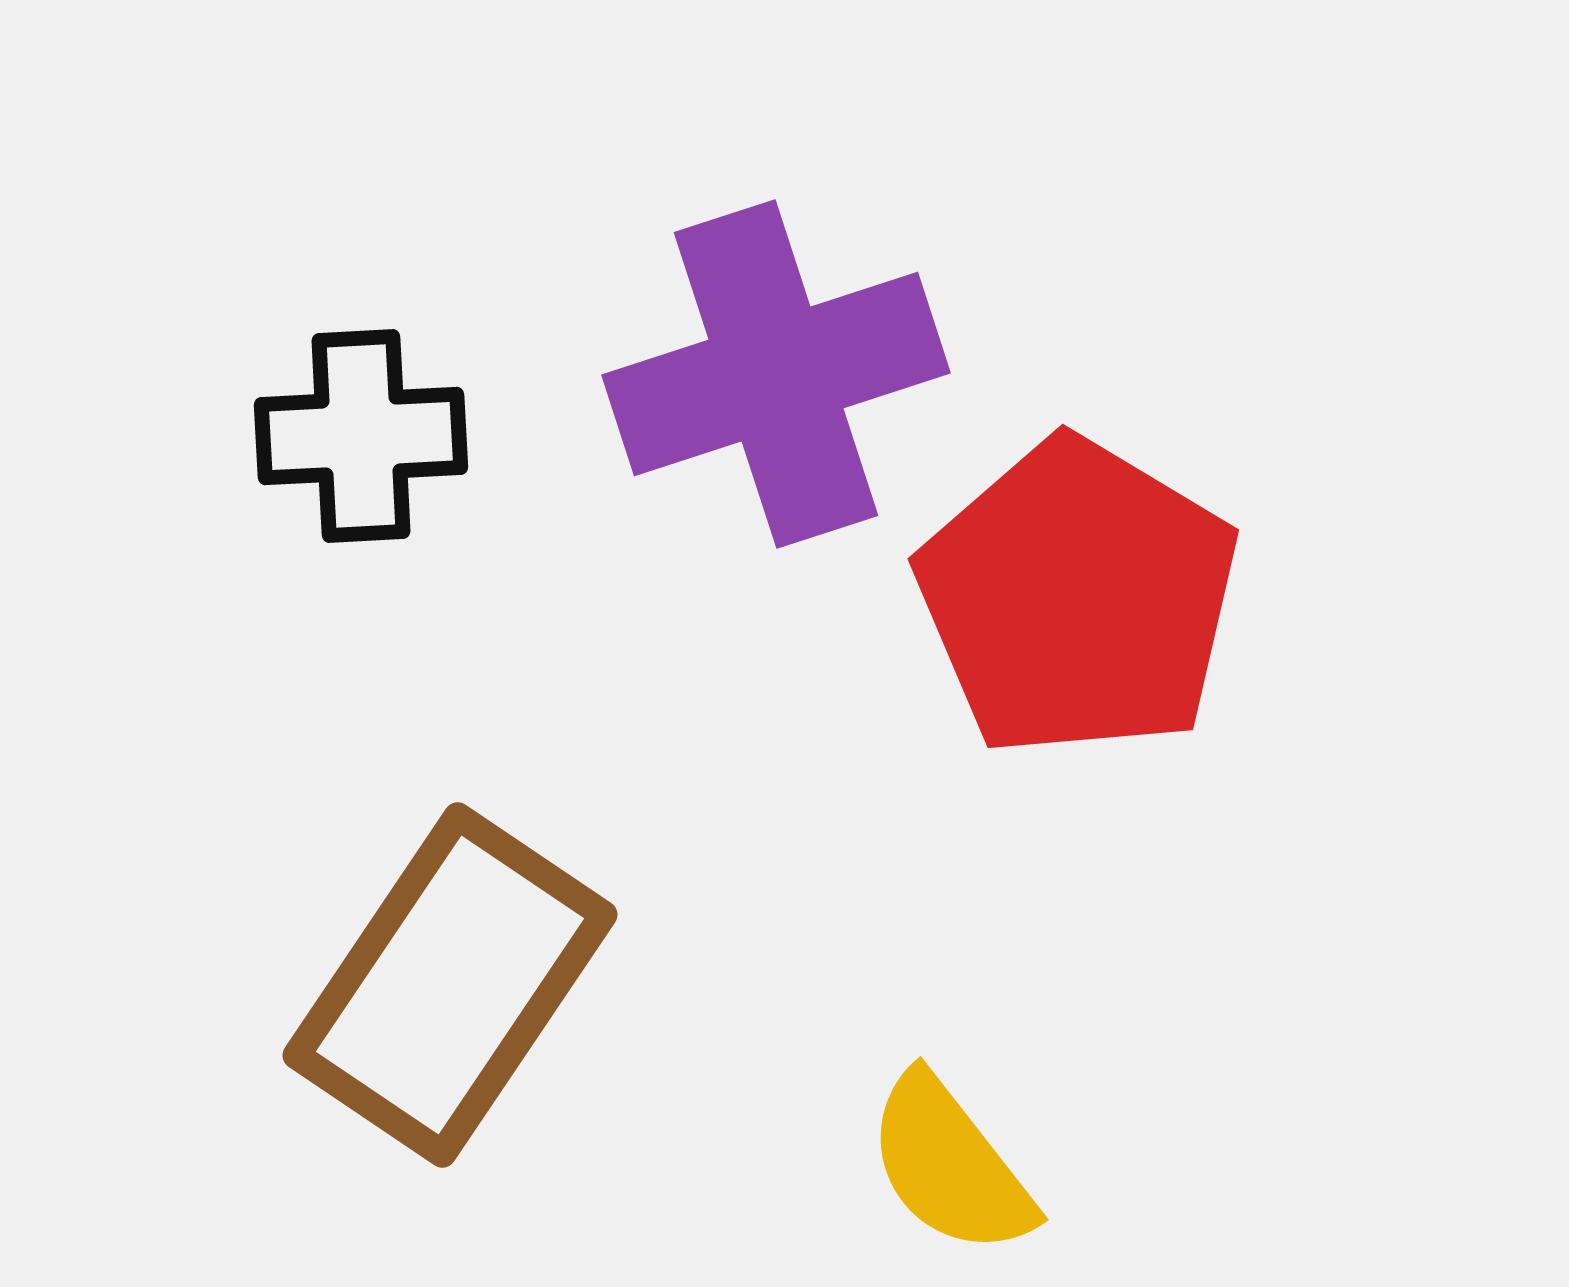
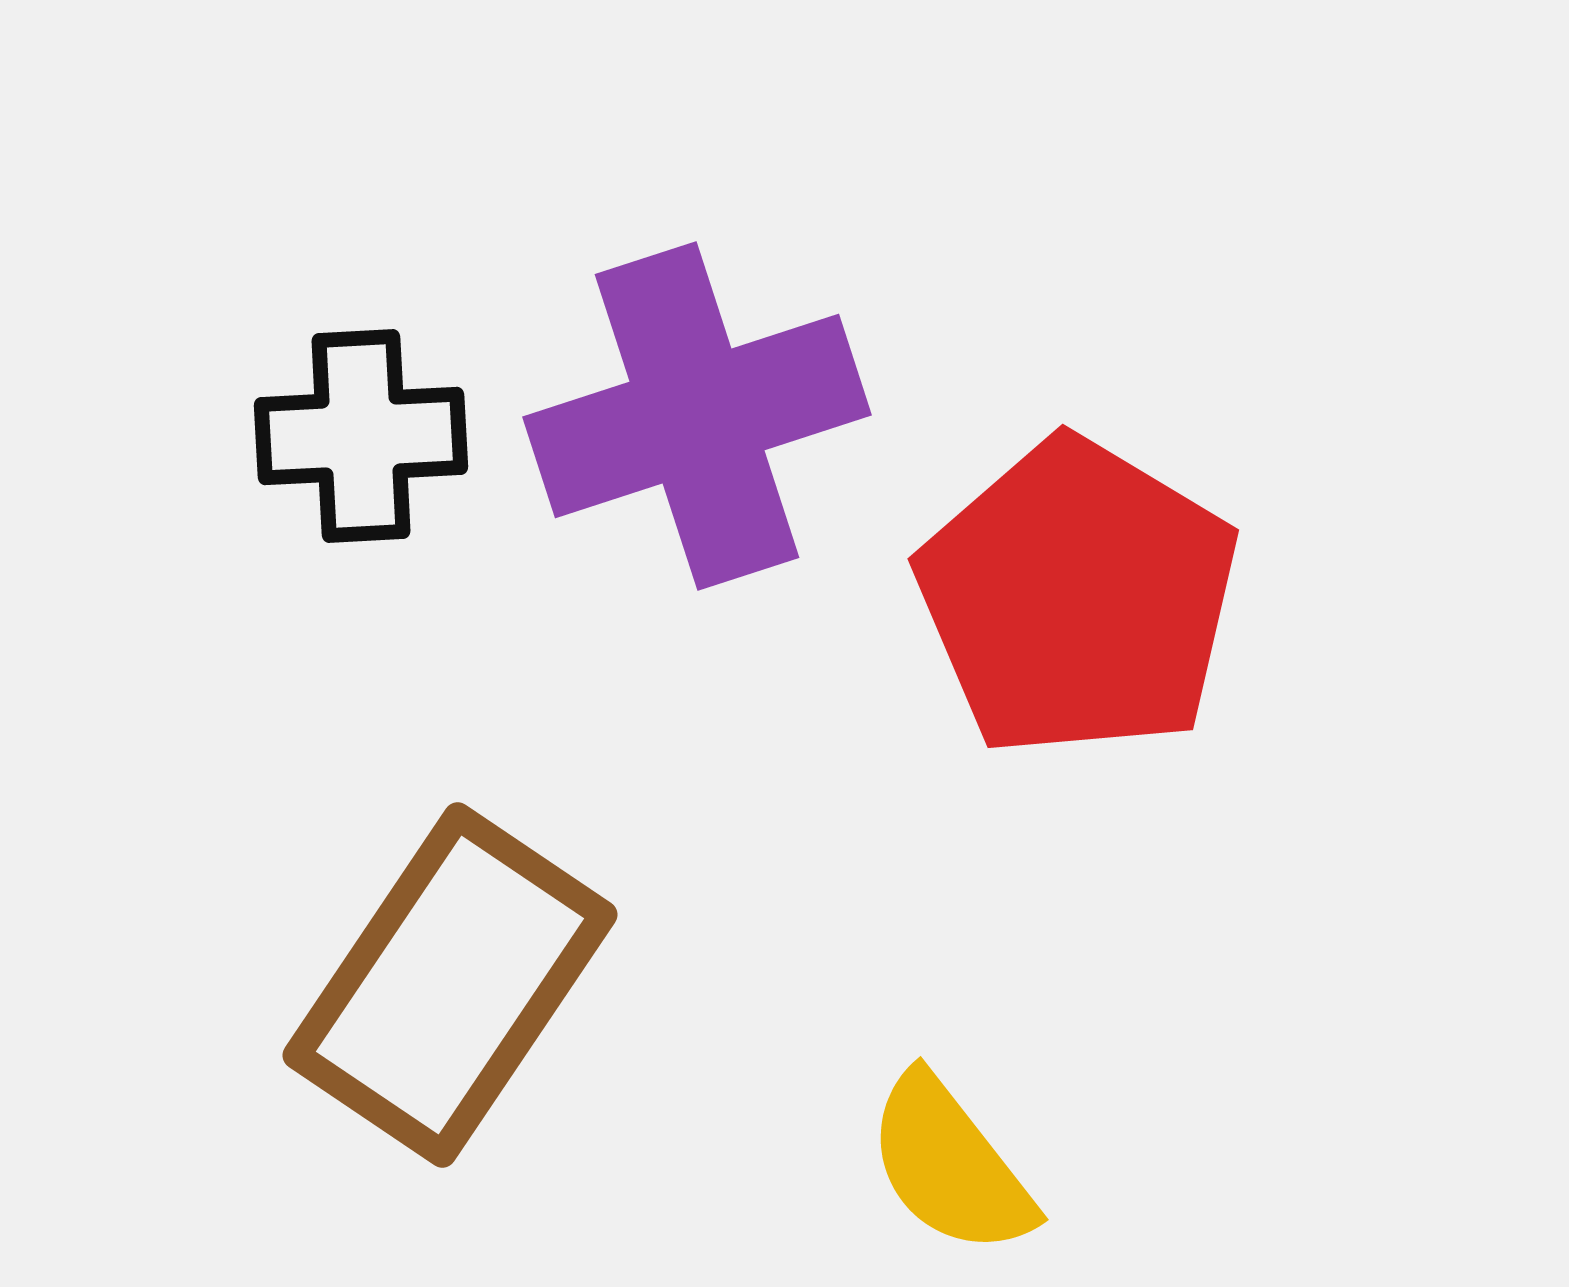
purple cross: moved 79 px left, 42 px down
